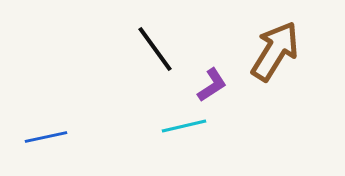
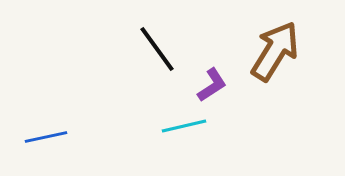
black line: moved 2 px right
